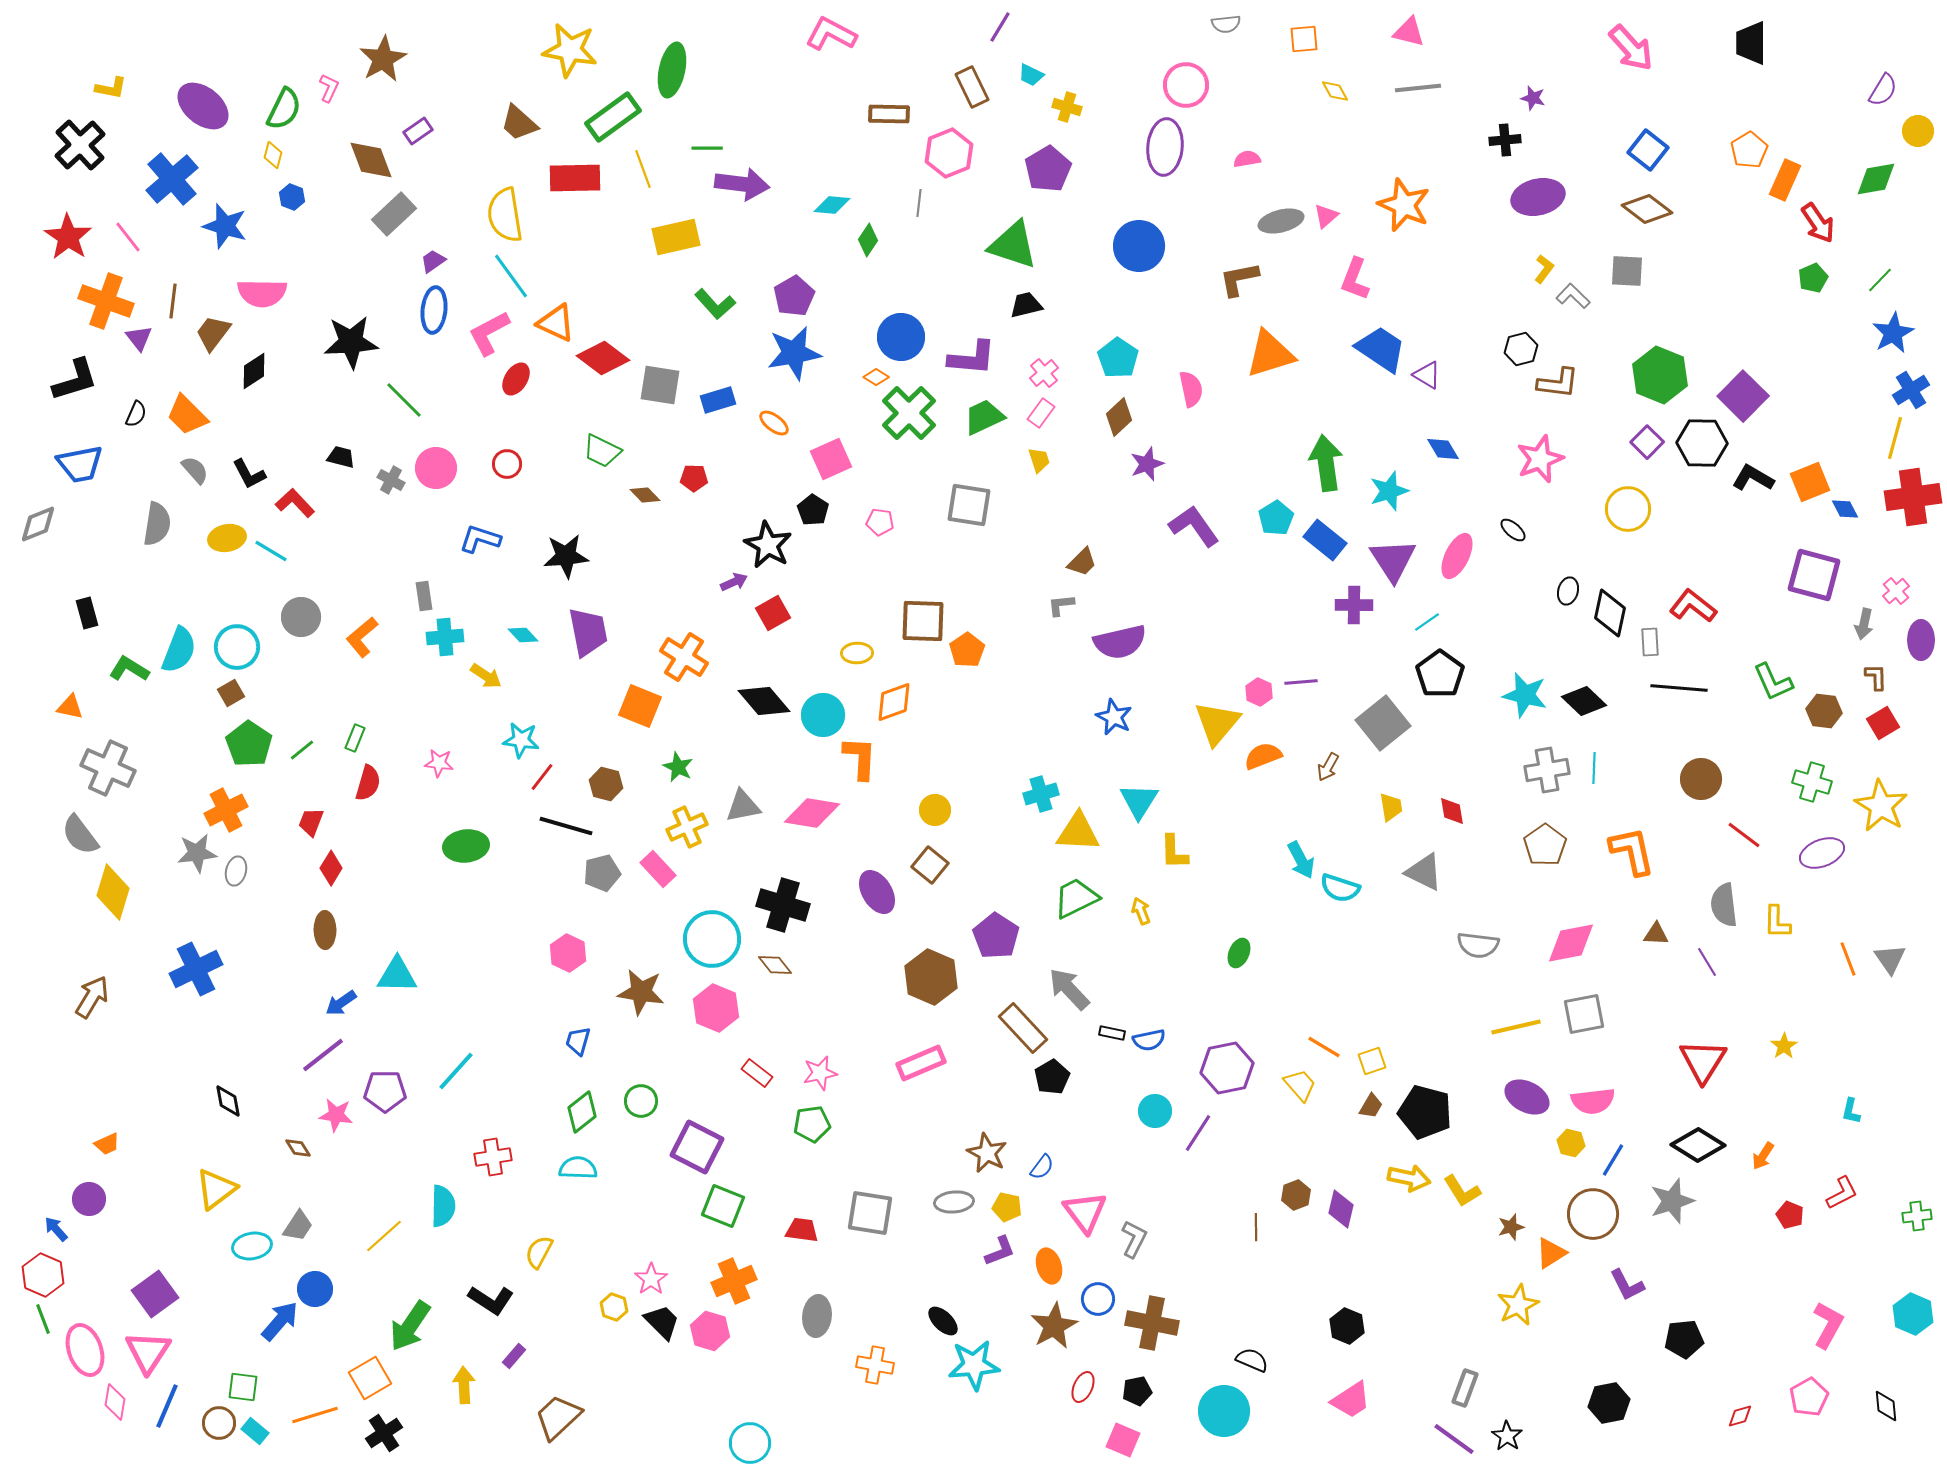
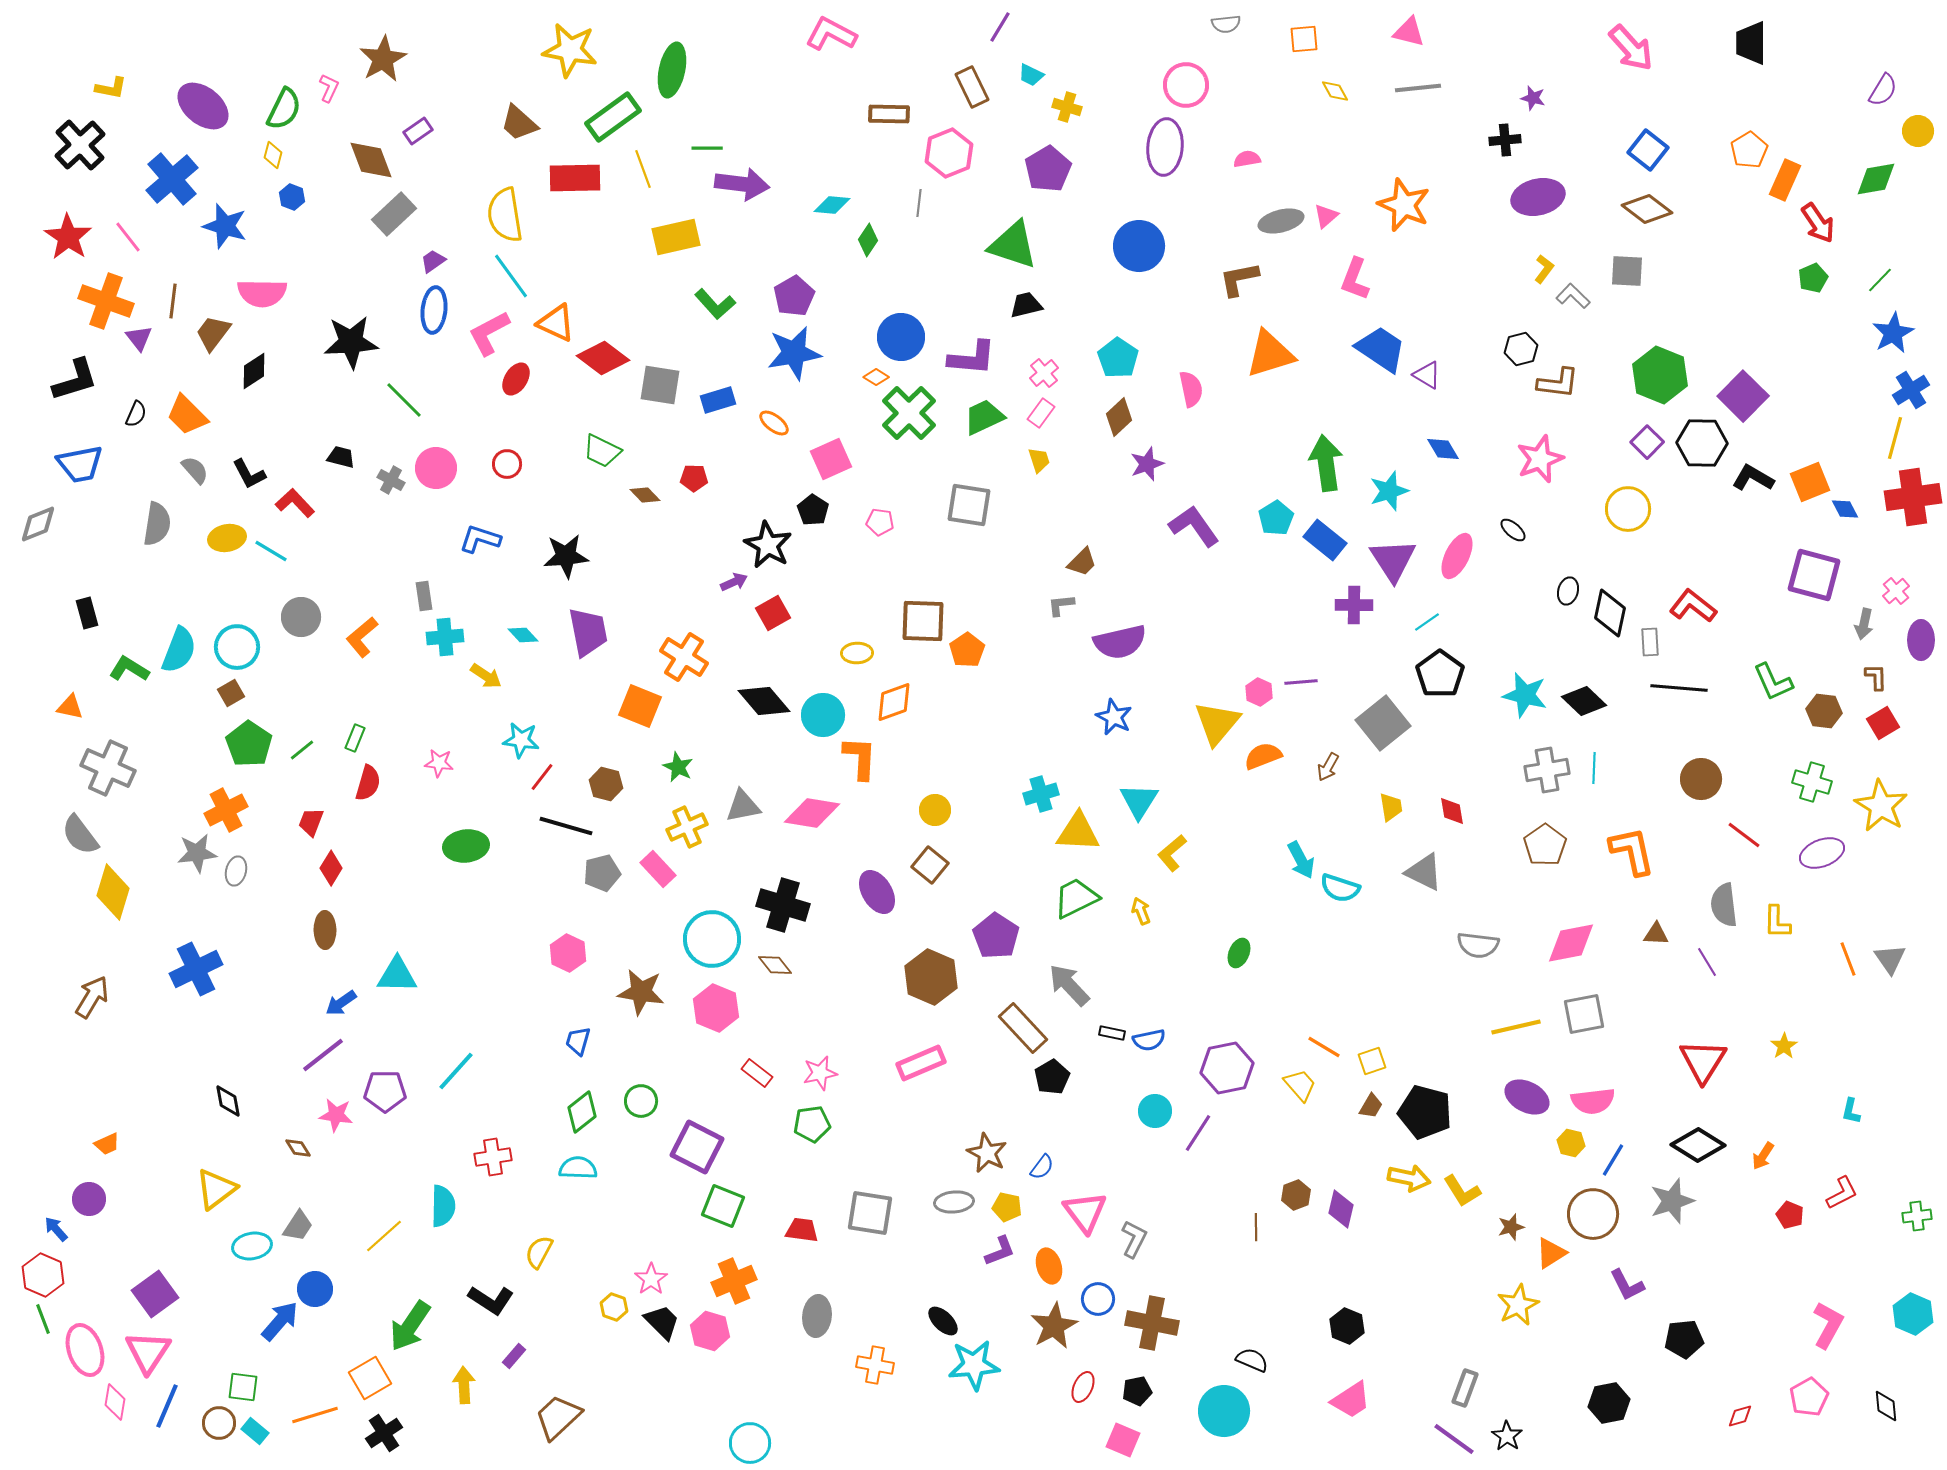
yellow L-shape at (1174, 852): moved 2 px left, 1 px down; rotated 51 degrees clockwise
gray arrow at (1069, 989): moved 4 px up
